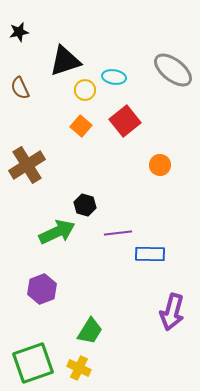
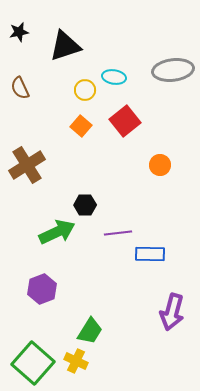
black triangle: moved 15 px up
gray ellipse: rotated 45 degrees counterclockwise
black hexagon: rotated 15 degrees counterclockwise
green square: rotated 30 degrees counterclockwise
yellow cross: moved 3 px left, 7 px up
